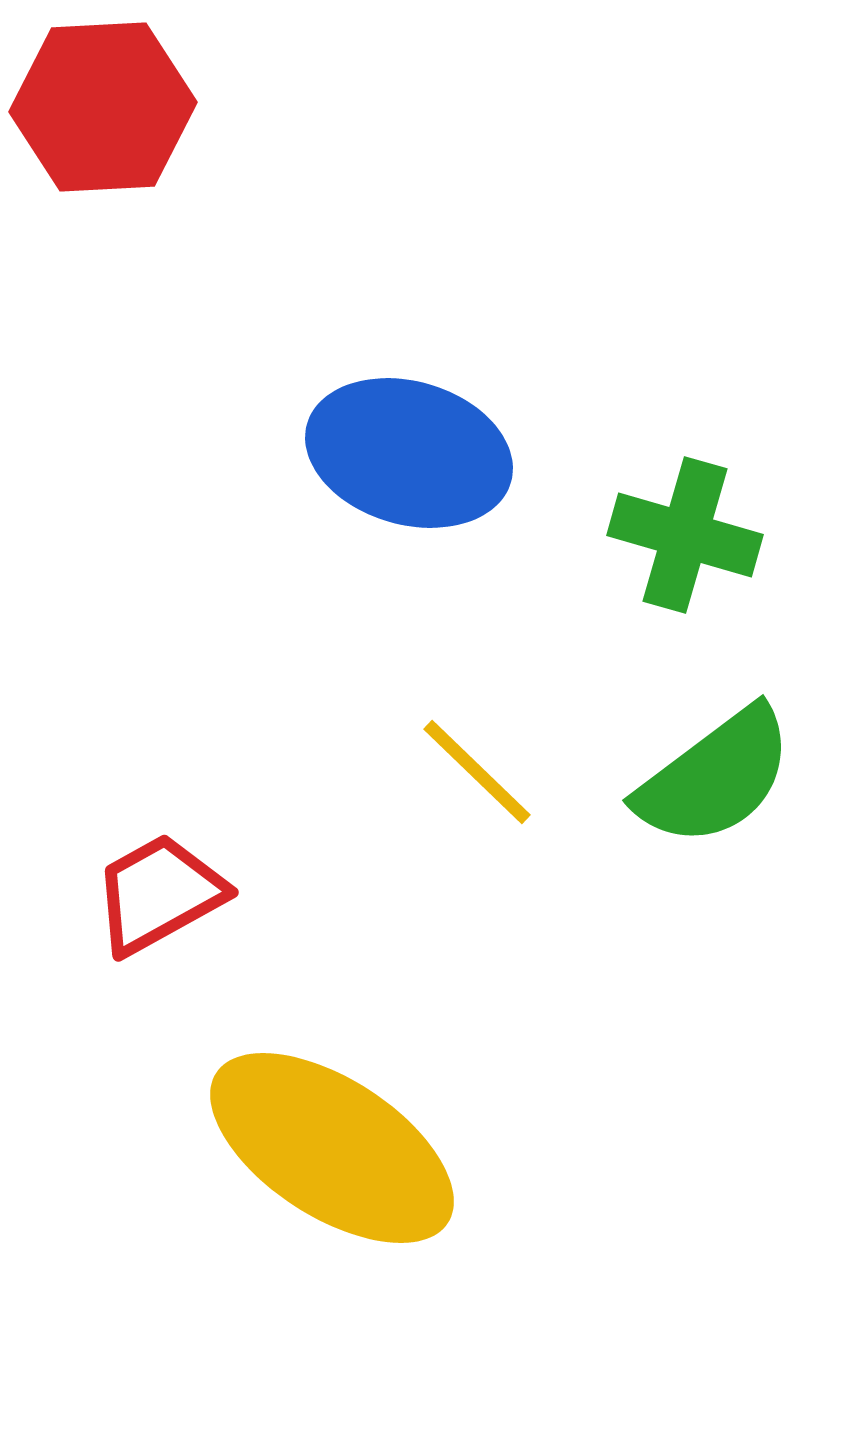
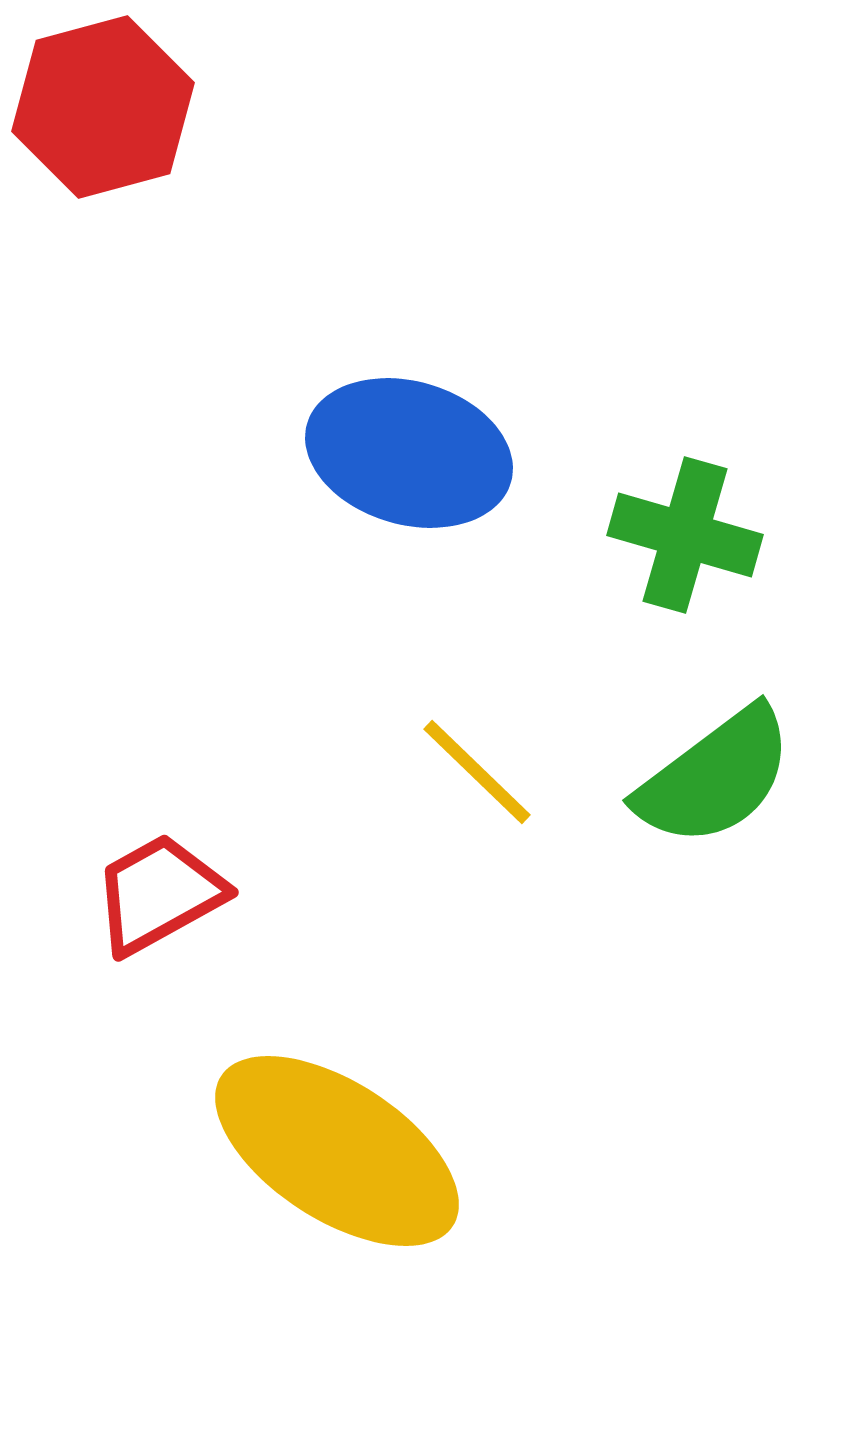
red hexagon: rotated 12 degrees counterclockwise
yellow ellipse: moved 5 px right, 3 px down
